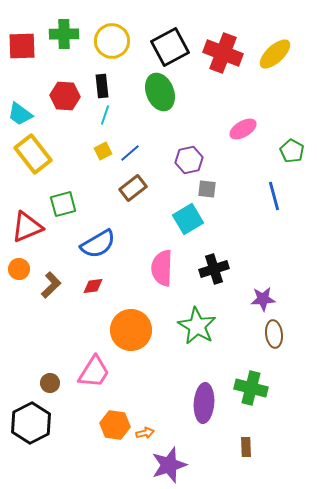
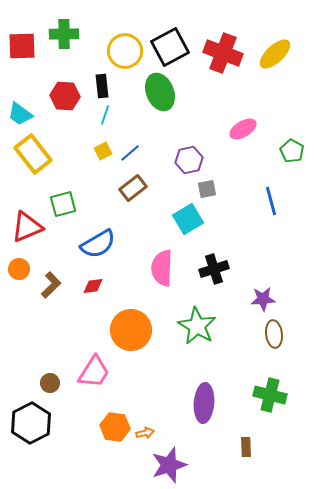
yellow circle at (112, 41): moved 13 px right, 10 px down
gray square at (207, 189): rotated 18 degrees counterclockwise
blue line at (274, 196): moved 3 px left, 5 px down
green cross at (251, 388): moved 19 px right, 7 px down
orange hexagon at (115, 425): moved 2 px down
